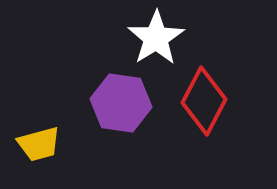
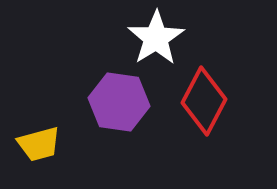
purple hexagon: moved 2 px left, 1 px up
